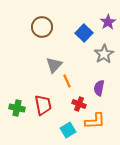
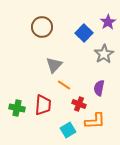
orange line: moved 3 px left, 4 px down; rotated 32 degrees counterclockwise
red trapezoid: rotated 15 degrees clockwise
